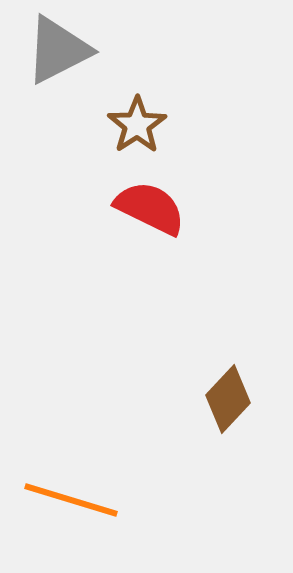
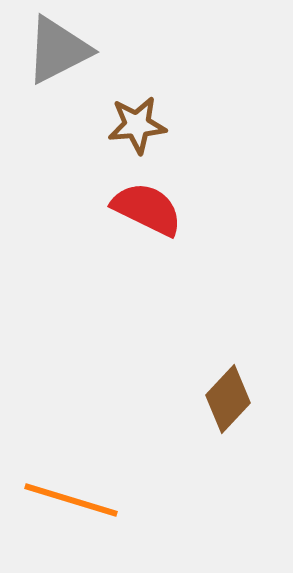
brown star: rotated 28 degrees clockwise
red semicircle: moved 3 px left, 1 px down
